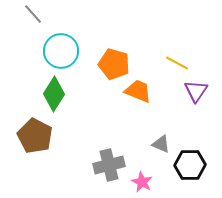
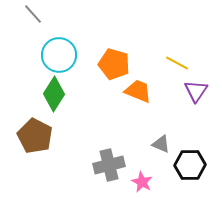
cyan circle: moved 2 px left, 4 px down
